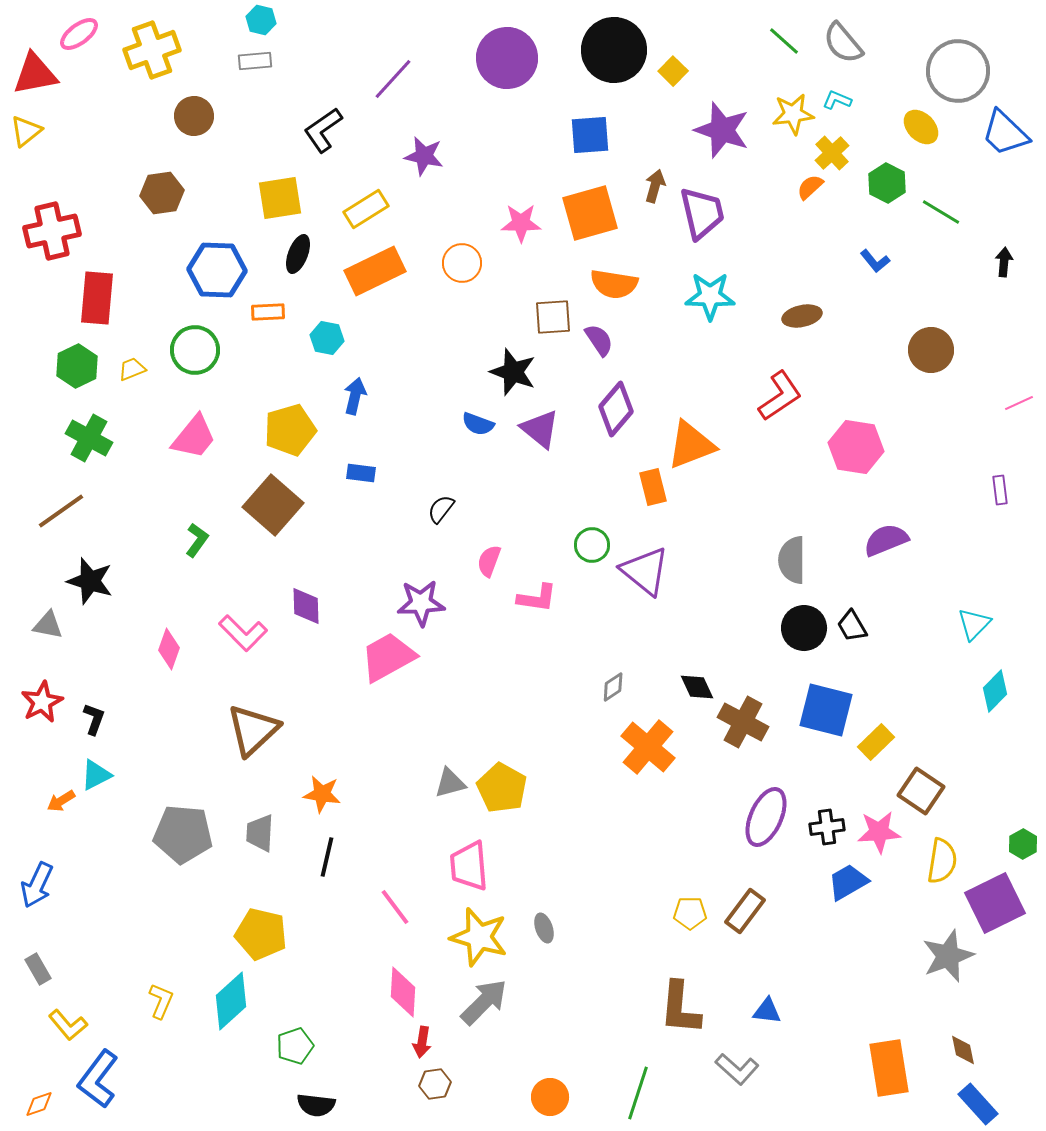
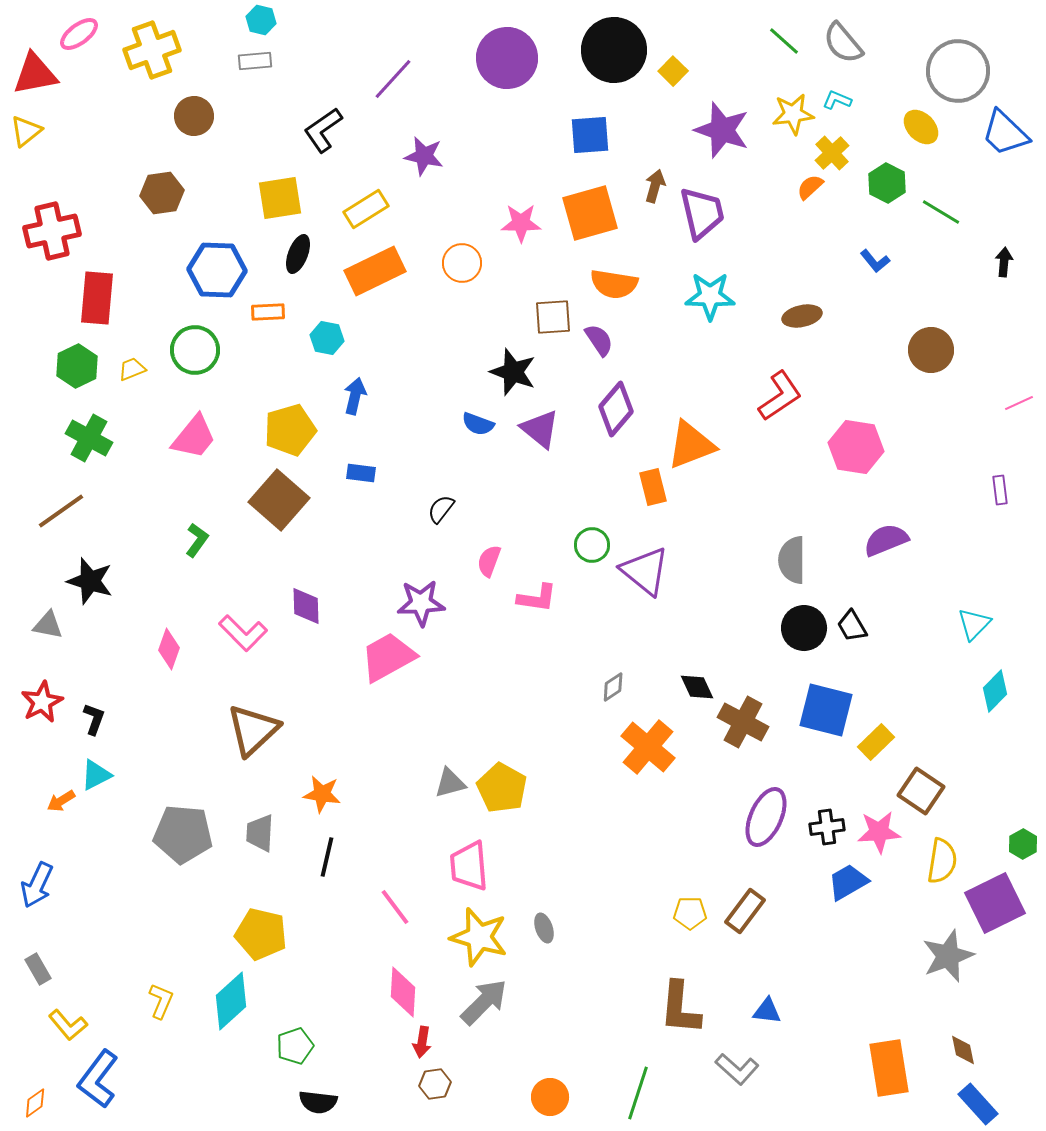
brown square at (273, 505): moved 6 px right, 5 px up
orange diamond at (39, 1104): moved 4 px left, 1 px up; rotated 16 degrees counterclockwise
black semicircle at (316, 1105): moved 2 px right, 3 px up
